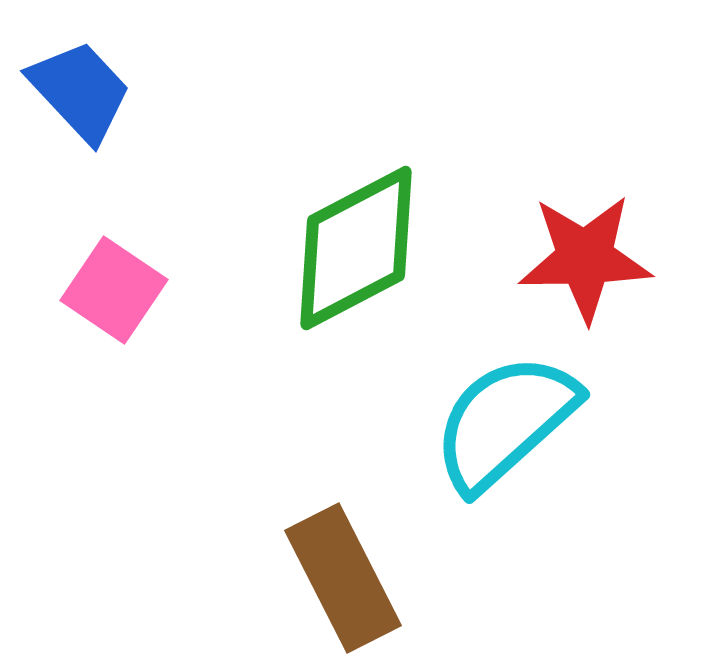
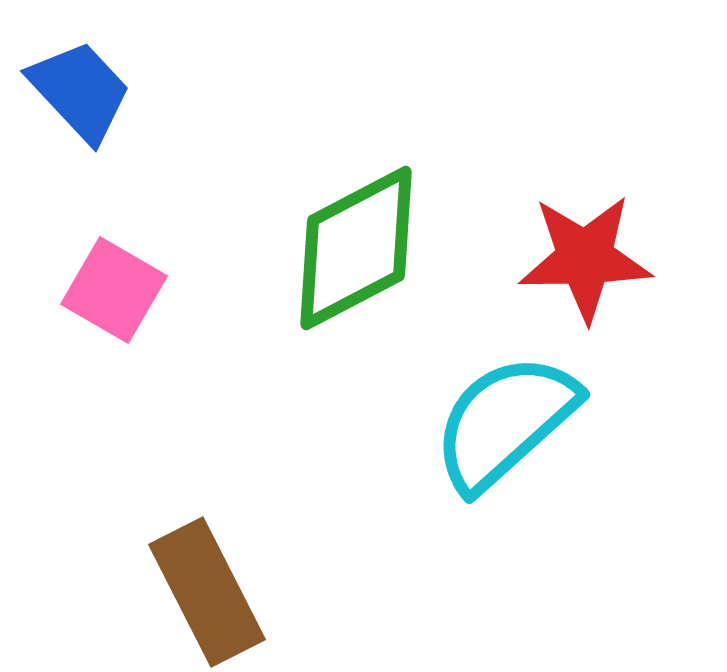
pink square: rotated 4 degrees counterclockwise
brown rectangle: moved 136 px left, 14 px down
